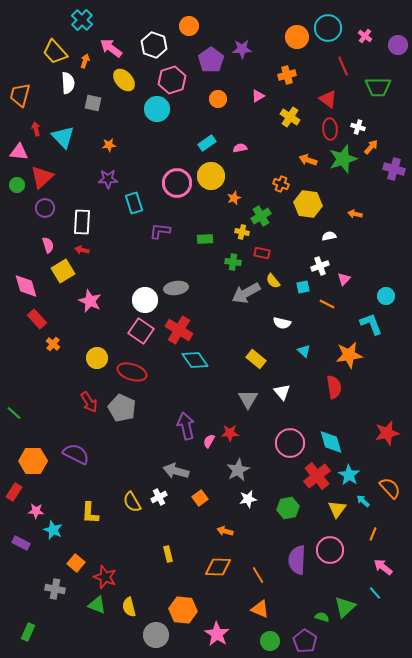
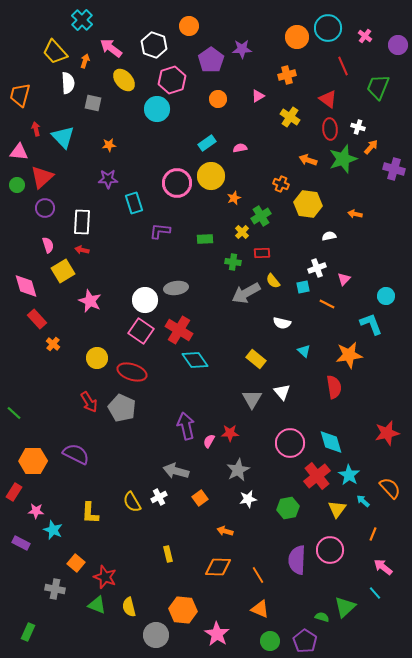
green trapezoid at (378, 87): rotated 112 degrees clockwise
yellow cross at (242, 232): rotated 32 degrees clockwise
red rectangle at (262, 253): rotated 14 degrees counterclockwise
white cross at (320, 266): moved 3 px left, 2 px down
gray triangle at (248, 399): moved 4 px right
